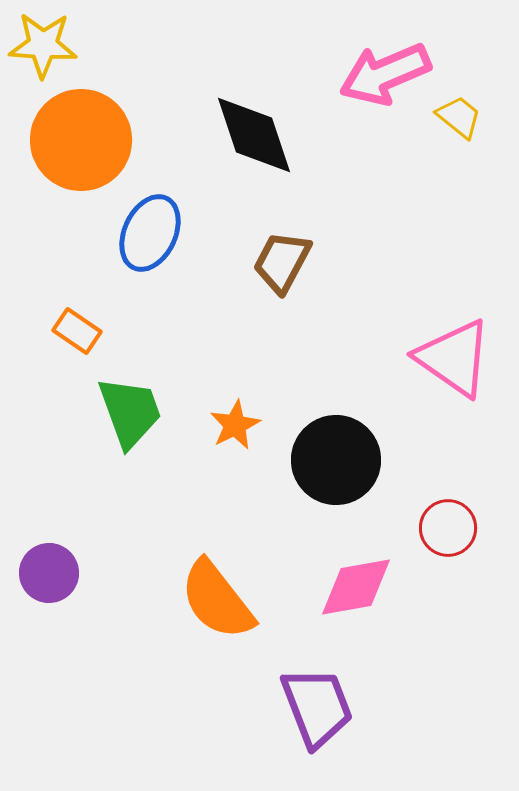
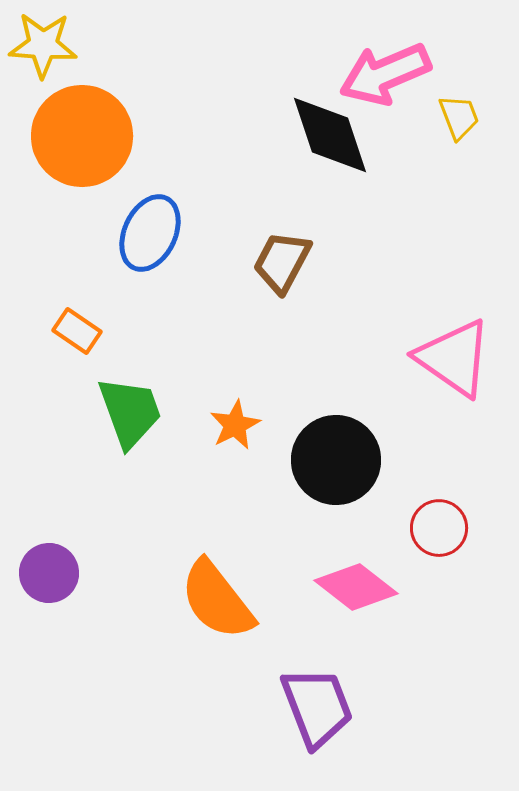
yellow trapezoid: rotated 30 degrees clockwise
black diamond: moved 76 px right
orange circle: moved 1 px right, 4 px up
red circle: moved 9 px left
pink diamond: rotated 48 degrees clockwise
